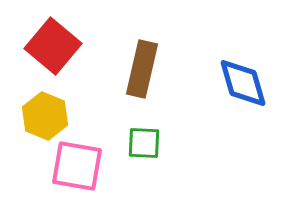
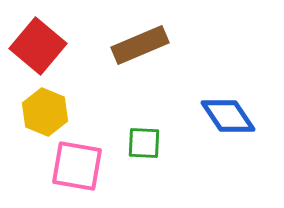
red square: moved 15 px left
brown rectangle: moved 2 px left, 24 px up; rotated 54 degrees clockwise
blue diamond: moved 15 px left, 33 px down; rotated 18 degrees counterclockwise
yellow hexagon: moved 4 px up
